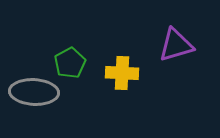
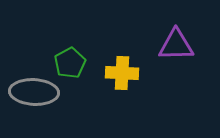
purple triangle: rotated 15 degrees clockwise
